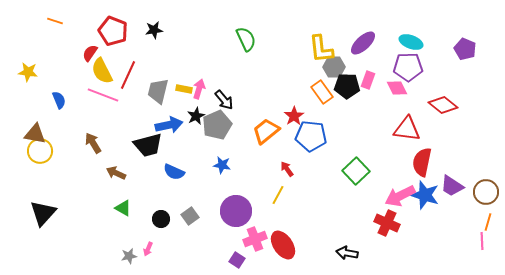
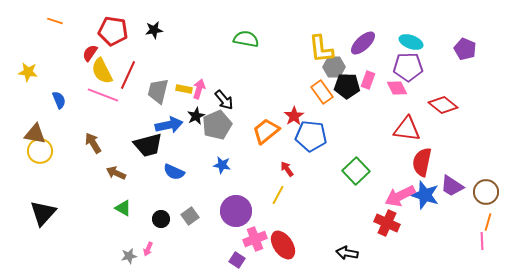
red pentagon at (113, 31): rotated 12 degrees counterclockwise
green semicircle at (246, 39): rotated 55 degrees counterclockwise
